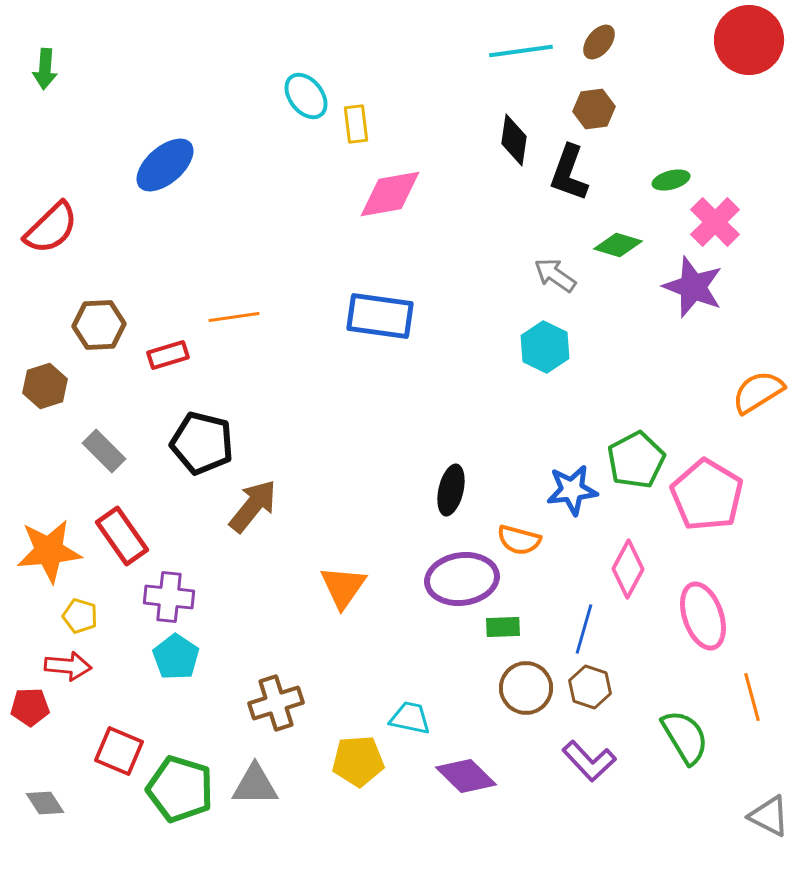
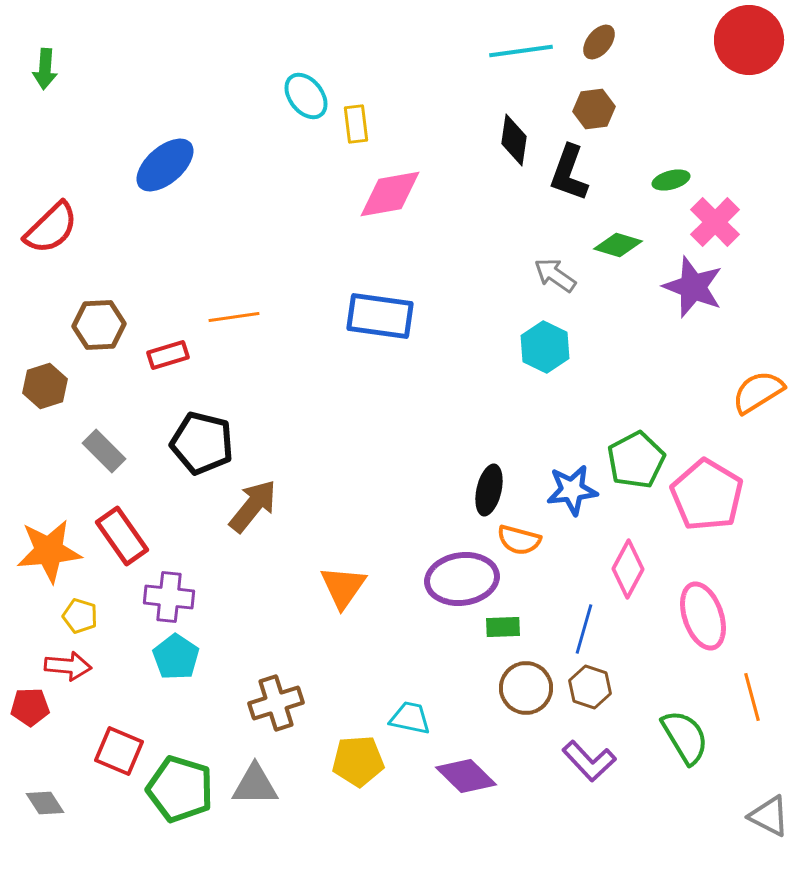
black ellipse at (451, 490): moved 38 px right
